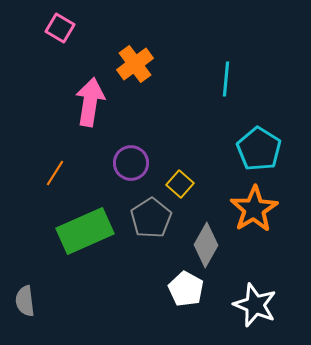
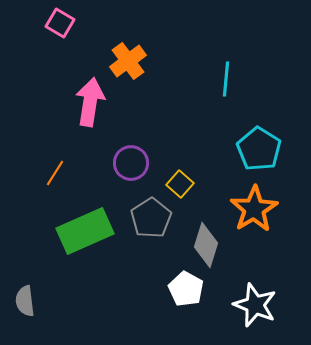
pink square: moved 5 px up
orange cross: moved 7 px left, 3 px up
gray diamond: rotated 12 degrees counterclockwise
